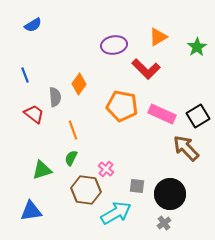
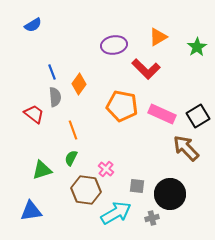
blue line: moved 27 px right, 3 px up
gray cross: moved 12 px left, 5 px up; rotated 24 degrees clockwise
